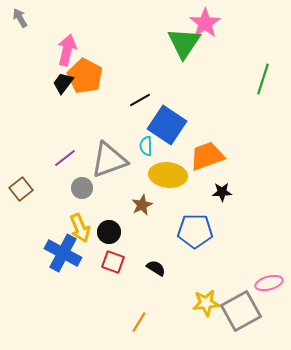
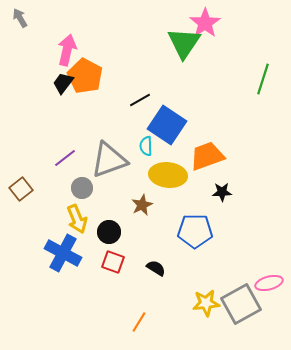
yellow arrow: moved 3 px left, 9 px up
gray square: moved 7 px up
